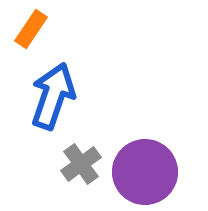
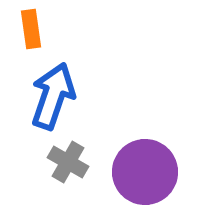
orange rectangle: rotated 42 degrees counterclockwise
gray cross: moved 13 px left, 2 px up; rotated 24 degrees counterclockwise
